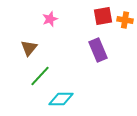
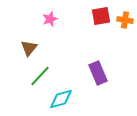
red square: moved 2 px left
purple rectangle: moved 23 px down
cyan diamond: rotated 15 degrees counterclockwise
